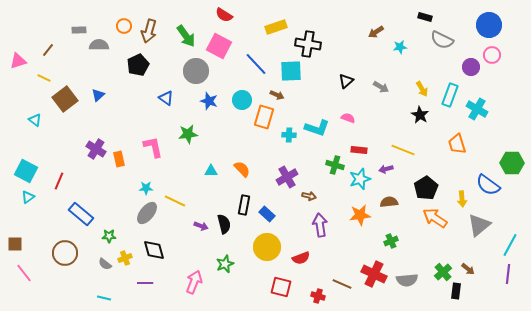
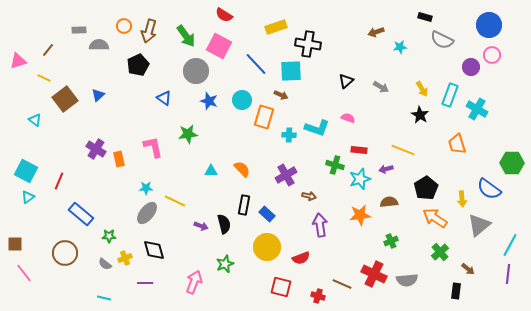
brown arrow at (376, 32): rotated 14 degrees clockwise
brown arrow at (277, 95): moved 4 px right
blue triangle at (166, 98): moved 2 px left
purple cross at (287, 177): moved 1 px left, 2 px up
blue semicircle at (488, 185): moved 1 px right, 4 px down
green cross at (443, 272): moved 3 px left, 20 px up
